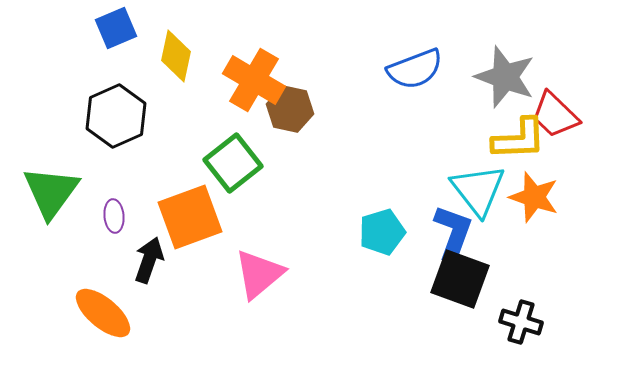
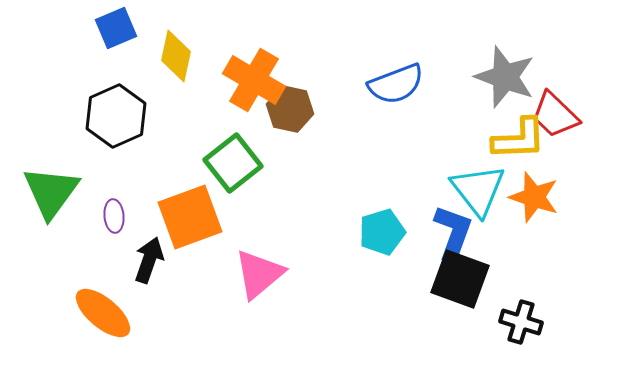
blue semicircle: moved 19 px left, 15 px down
